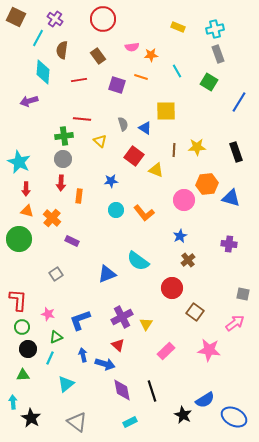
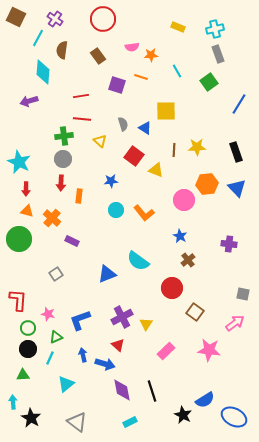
red line at (79, 80): moved 2 px right, 16 px down
green square at (209, 82): rotated 24 degrees clockwise
blue line at (239, 102): moved 2 px down
blue triangle at (231, 198): moved 6 px right, 10 px up; rotated 30 degrees clockwise
blue star at (180, 236): rotated 16 degrees counterclockwise
green circle at (22, 327): moved 6 px right, 1 px down
